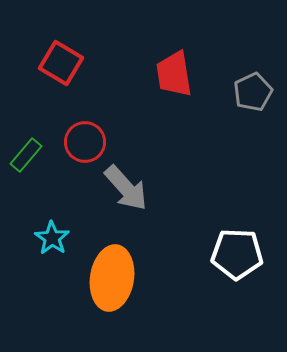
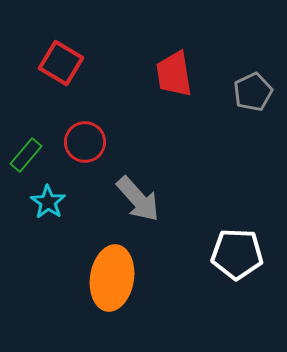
gray arrow: moved 12 px right, 11 px down
cyan star: moved 4 px left, 36 px up
